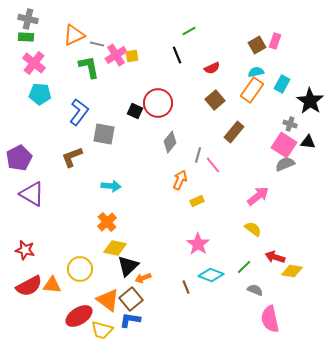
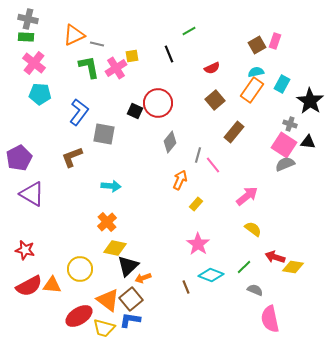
pink cross at (116, 55): moved 13 px down
black line at (177, 55): moved 8 px left, 1 px up
pink arrow at (258, 196): moved 11 px left
yellow rectangle at (197, 201): moved 1 px left, 3 px down; rotated 24 degrees counterclockwise
yellow diamond at (292, 271): moved 1 px right, 4 px up
yellow trapezoid at (102, 330): moved 2 px right, 2 px up
